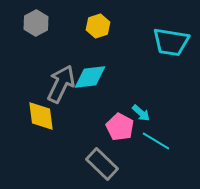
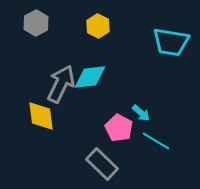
yellow hexagon: rotated 15 degrees counterclockwise
pink pentagon: moved 1 px left, 1 px down
